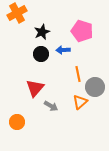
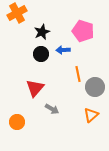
pink pentagon: moved 1 px right
orange triangle: moved 11 px right, 13 px down
gray arrow: moved 1 px right, 3 px down
